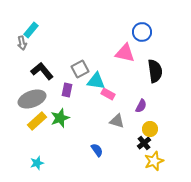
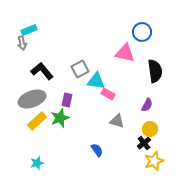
cyan rectangle: moved 2 px left; rotated 28 degrees clockwise
purple rectangle: moved 10 px down
purple semicircle: moved 6 px right, 1 px up
